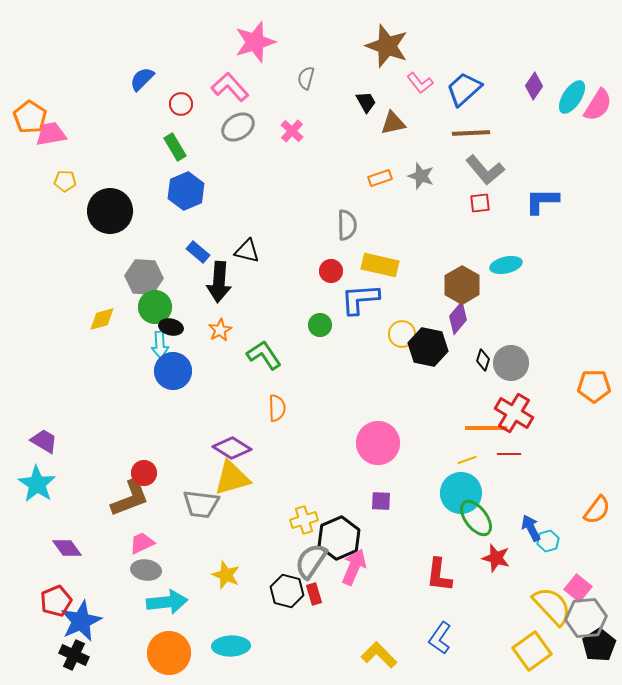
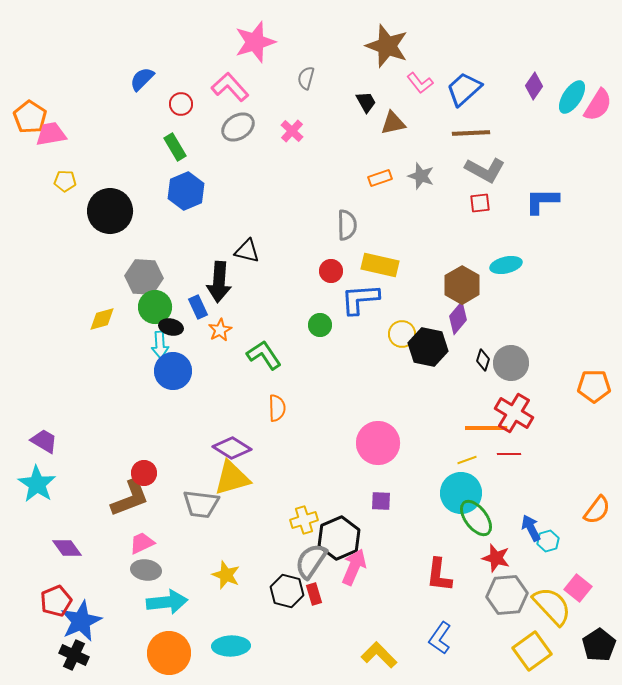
gray L-shape at (485, 170): rotated 21 degrees counterclockwise
blue rectangle at (198, 252): moved 55 px down; rotated 25 degrees clockwise
gray hexagon at (586, 618): moved 79 px left, 23 px up
